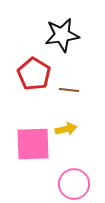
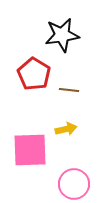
pink square: moved 3 px left, 6 px down
